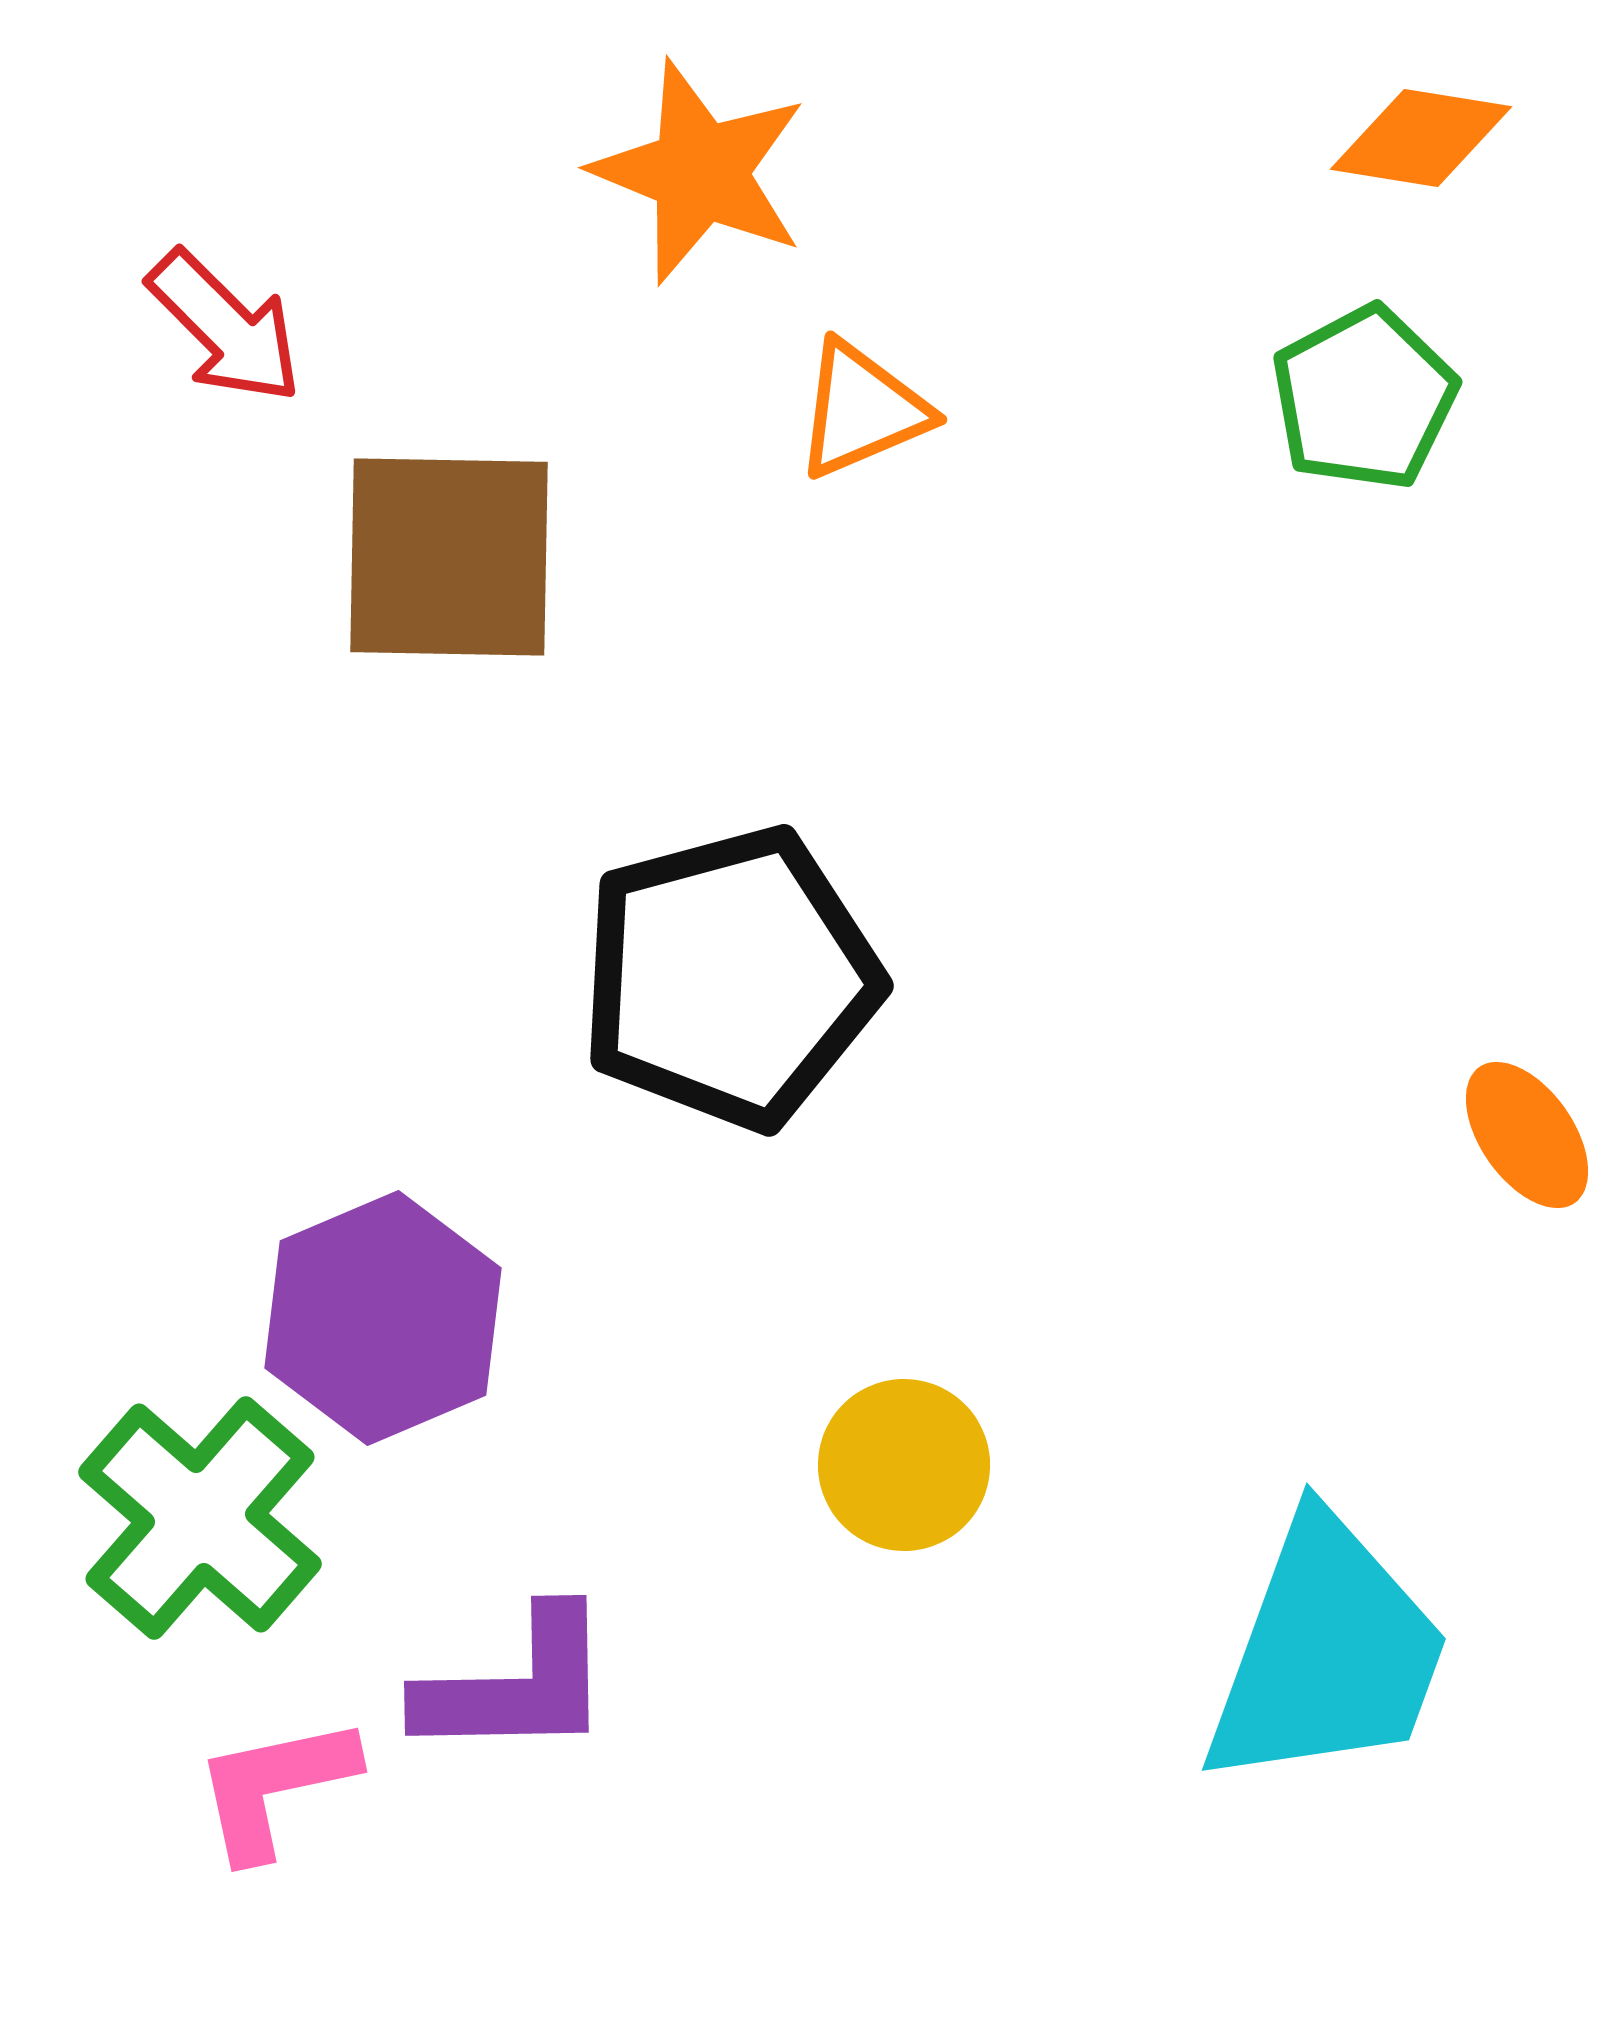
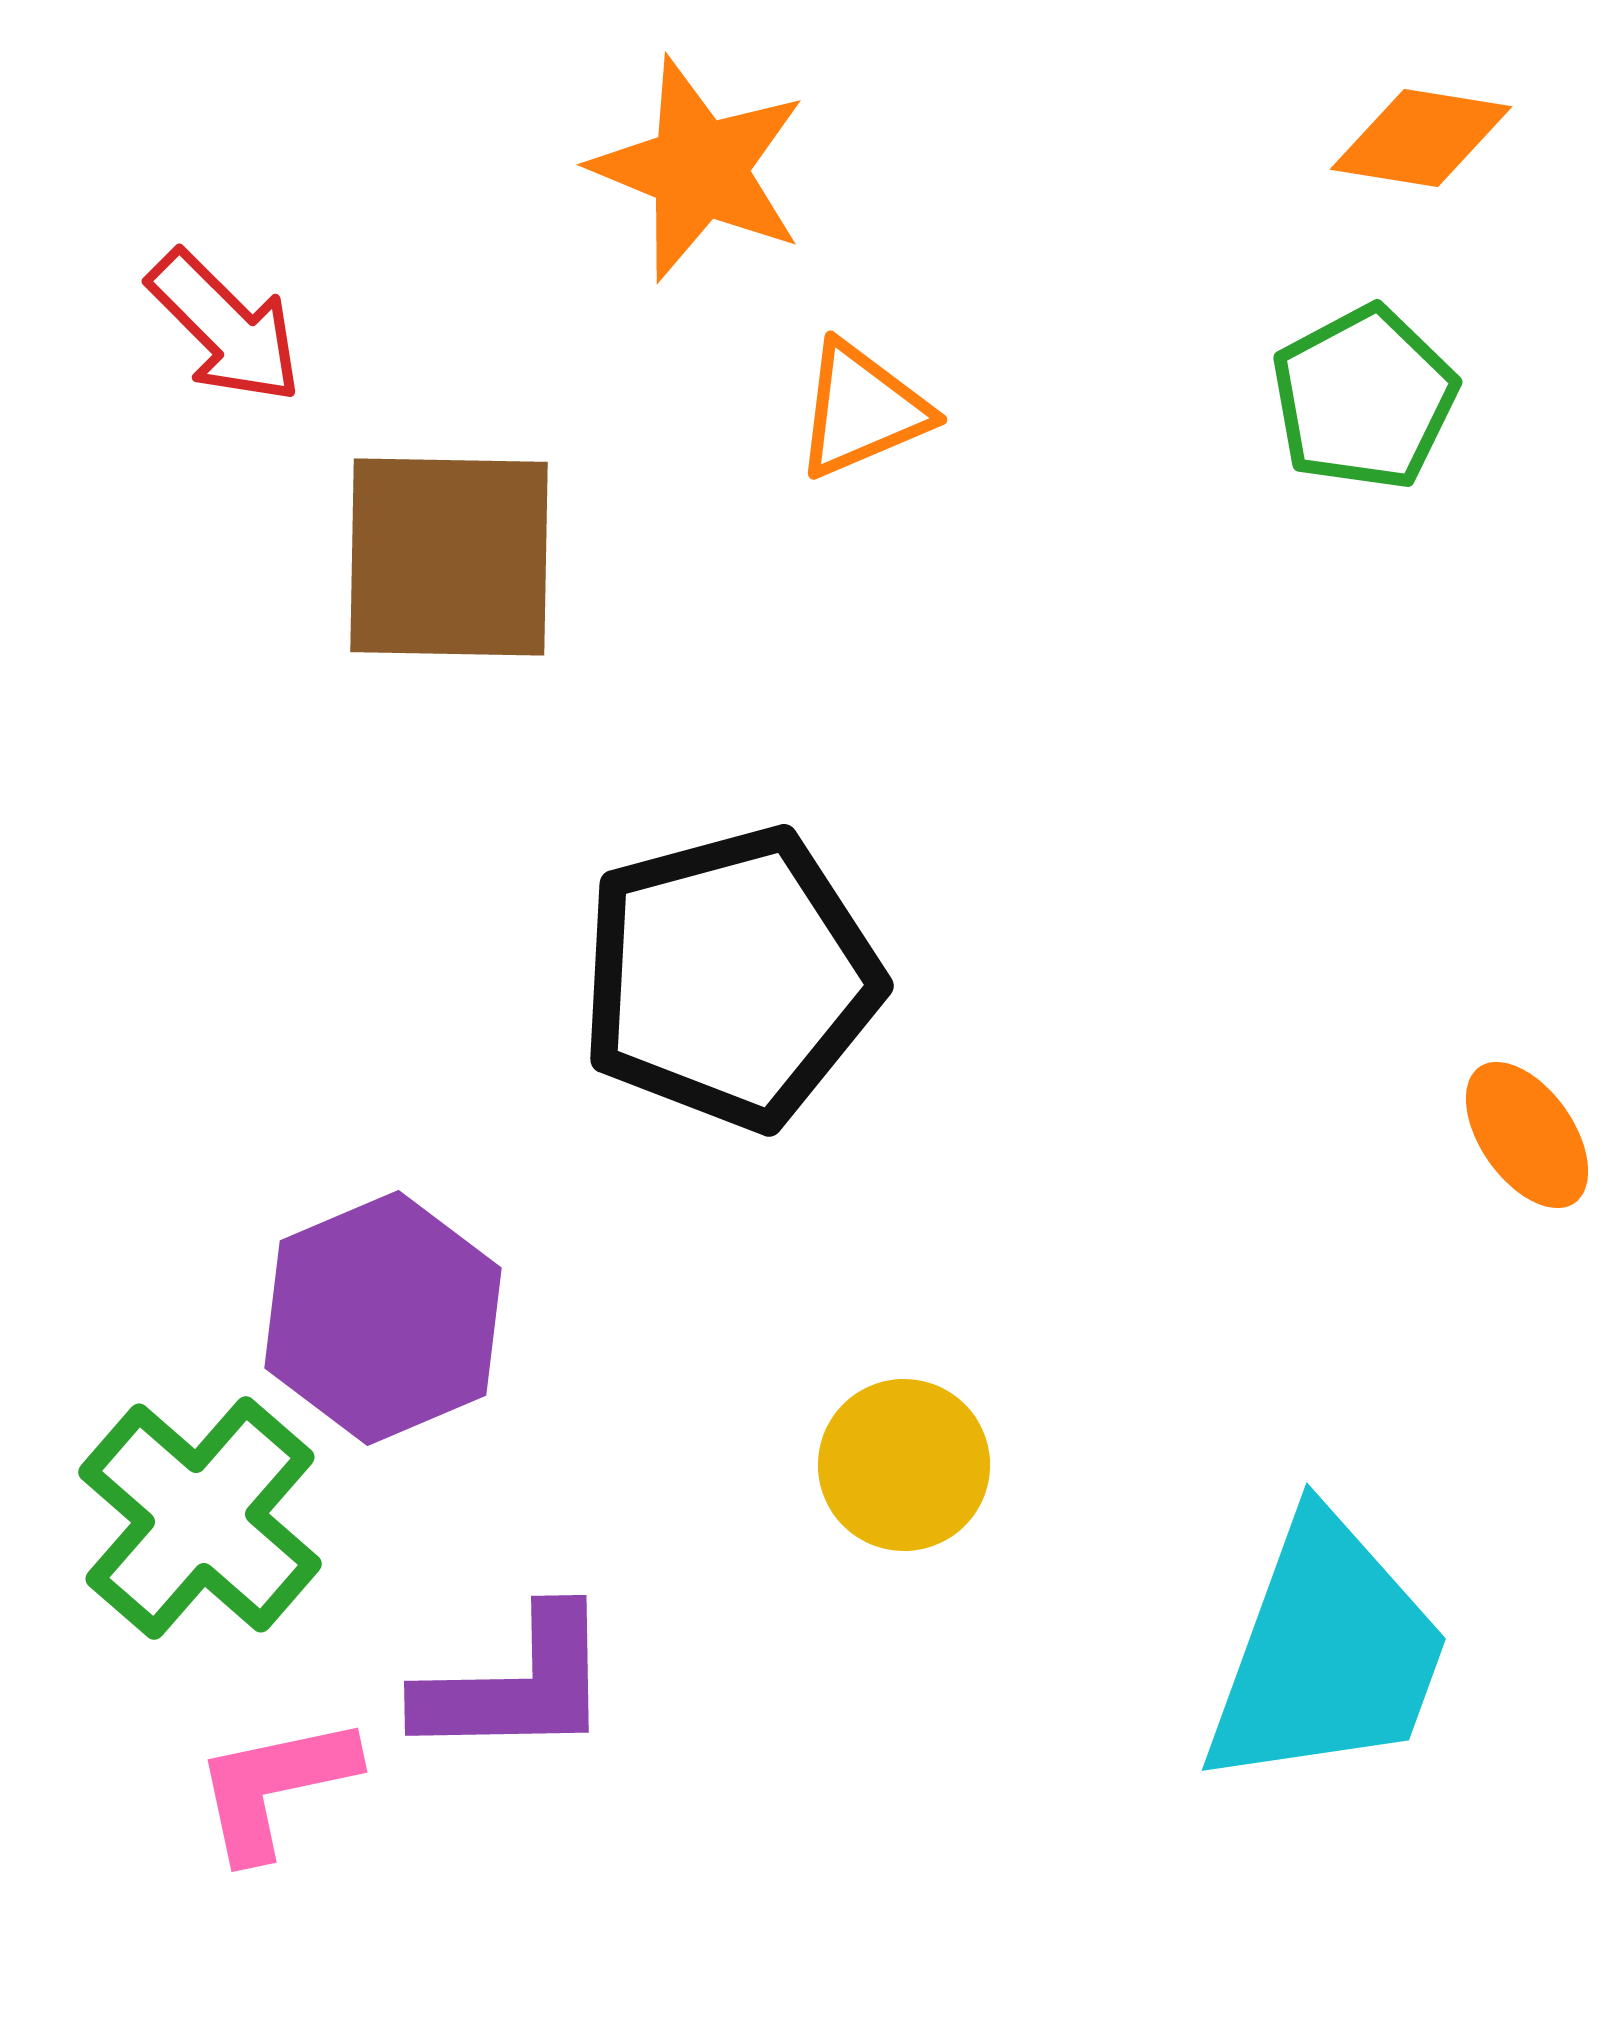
orange star: moved 1 px left, 3 px up
